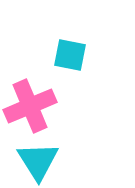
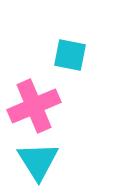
pink cross: moved 4 px right
